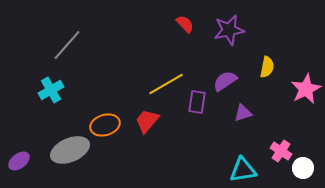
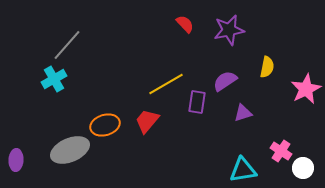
cyan cross: moved 3 px right, 11 px up
purple ellipse: moved 3 px left, 1 px up; rotated 50 degrees counterclockwise
